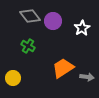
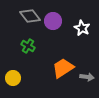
white star: rotated 14 degrees counterclockwise
